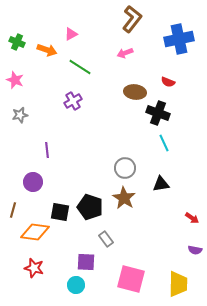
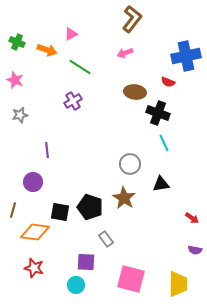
blue cross: moved 7 px right, 17 px down
gray circle: moved 5 px right, 4 px up
